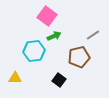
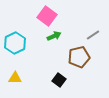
cyan hexagon: moved 19 px left, 8 px up; rotated 20 degrees counterclockwise
